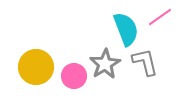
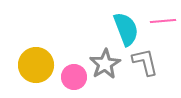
pink line: moved 3 px right, 4 px down; rotated 30 degrees clockwise
yellow circle: moved 2 px up
pink circle: moved 1 px down
